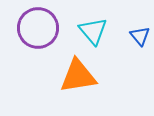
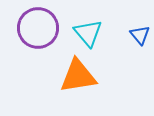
cyan triangle: moved 5 px left, 2 px down
blue triangle: moved 1 px up
